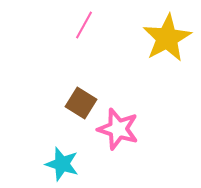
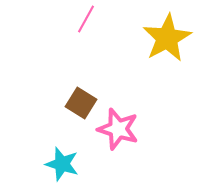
pink line: moved 2 px right, 6 px up
